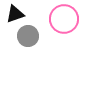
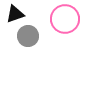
pink circle: moved 1 px right
